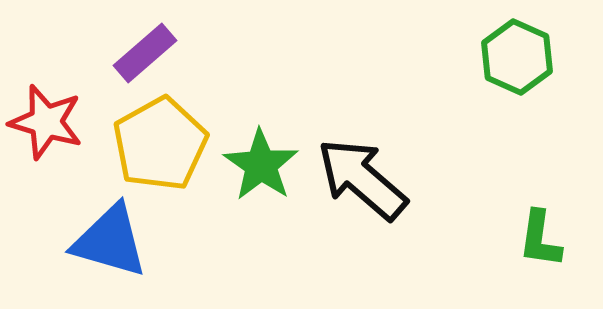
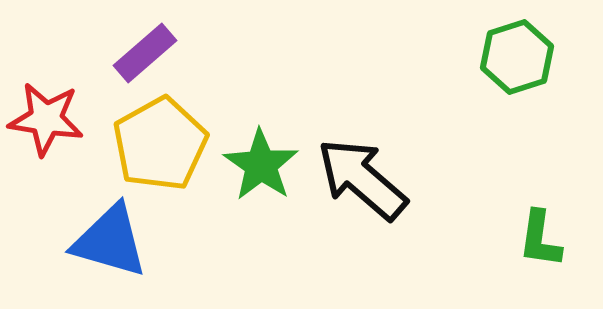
green hexagon: rotated 18 degrees clockwise
red star: moved 3 px up; rotated 8 degrees counterclockwise
